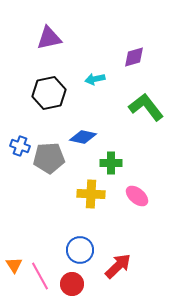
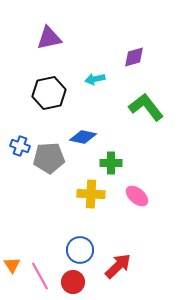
orange triangle: moved 2 px left
red circle: moved 1 px right, 2 px up
